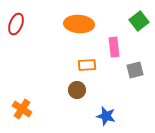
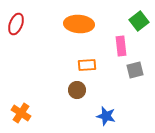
pink rectangle: moved 7 px right, 1 px up
orange cross: moved 1 px left, 4 px down
